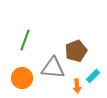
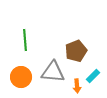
green line: rotated 25 degrees counterclockwise
gray triangle: moved 4 px down
orange circle: moved 1 px left, 1 px up
